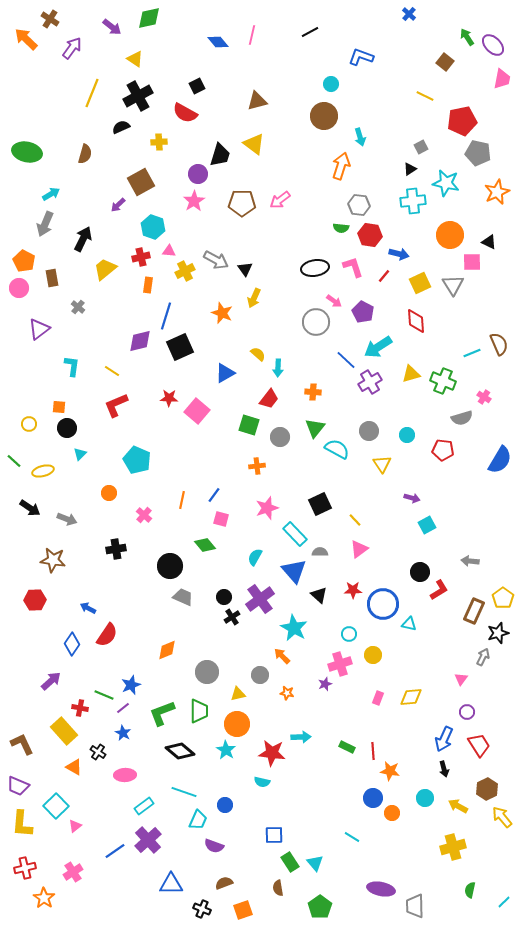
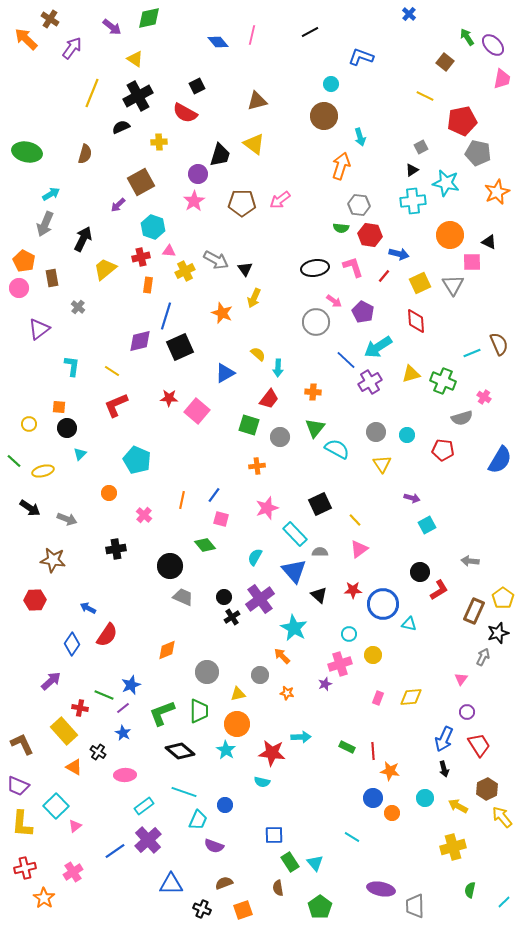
black triangle at (410, 169): moved 2 px right, 1 px down
gray circle at (369, 431): moved 7 px right, 1 px down
